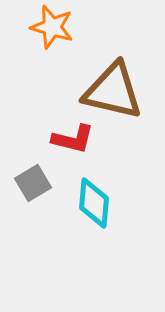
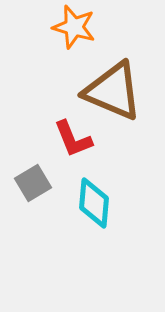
orange star: moved 22 px right
brown triangle: rotated 10 degrees clockwise
red L-shape: rotated 54 degrees clockwise
